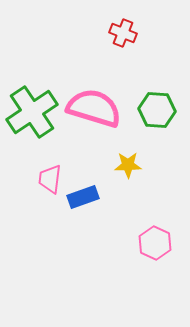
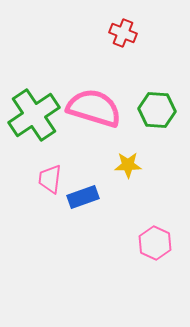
green cross: moved 2 px right, 3 px down
